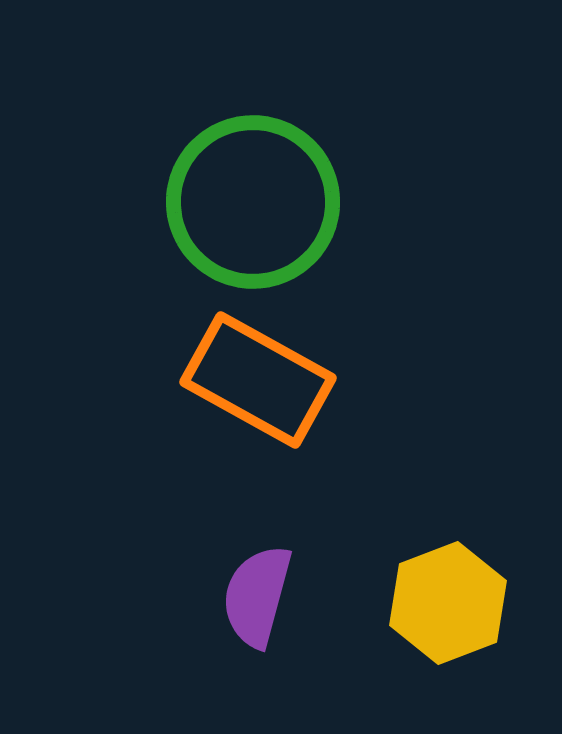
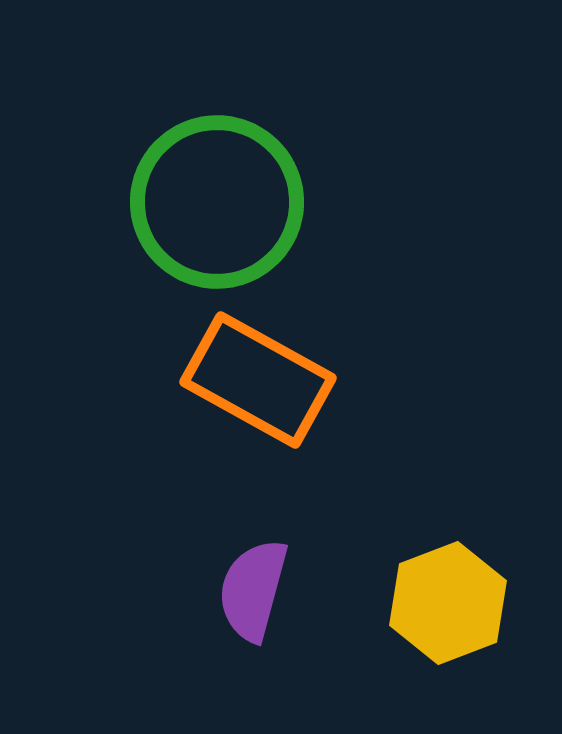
green circle: moved 36 px left
purple semicircle: moved 4 px left, 6 px up
